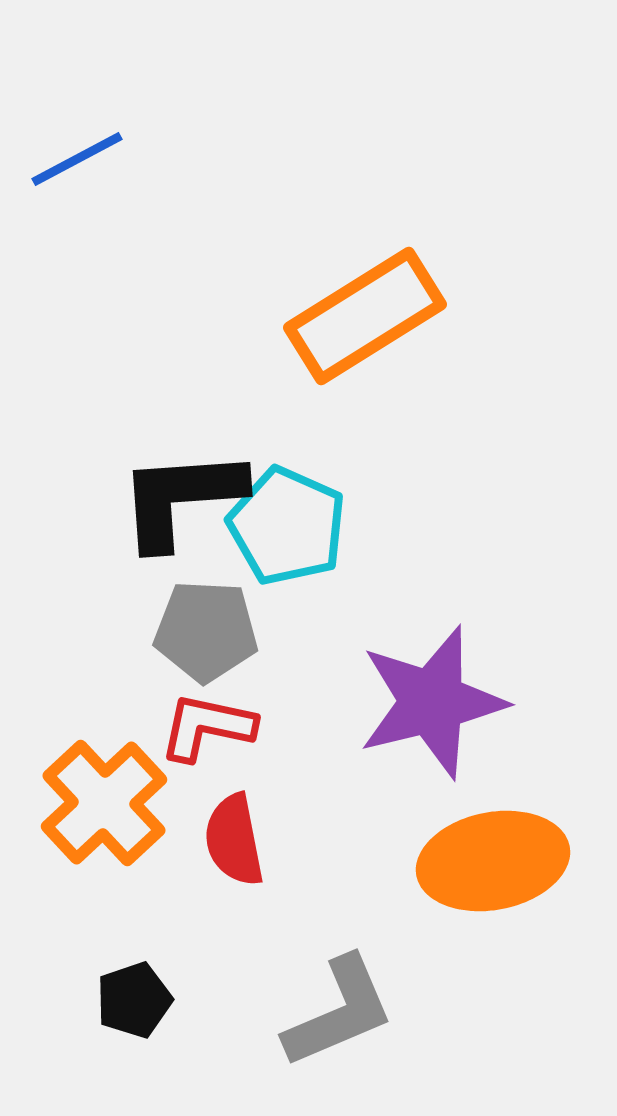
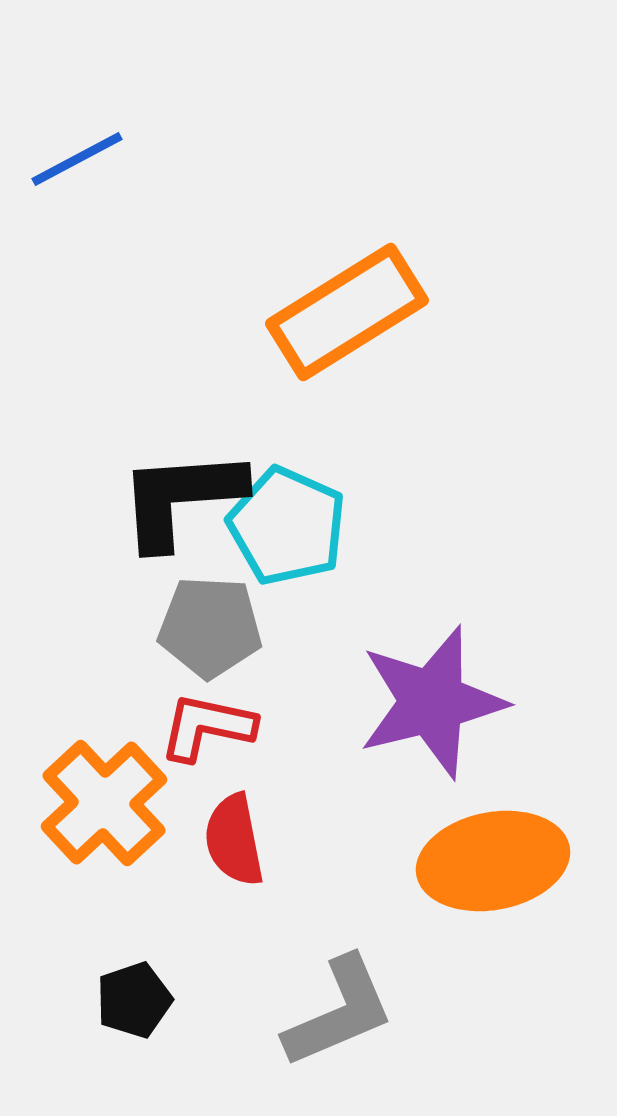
orange rectangle: moved 18 px left, 4 px up
gray pentagon: moved 4 px right, 4 px up
